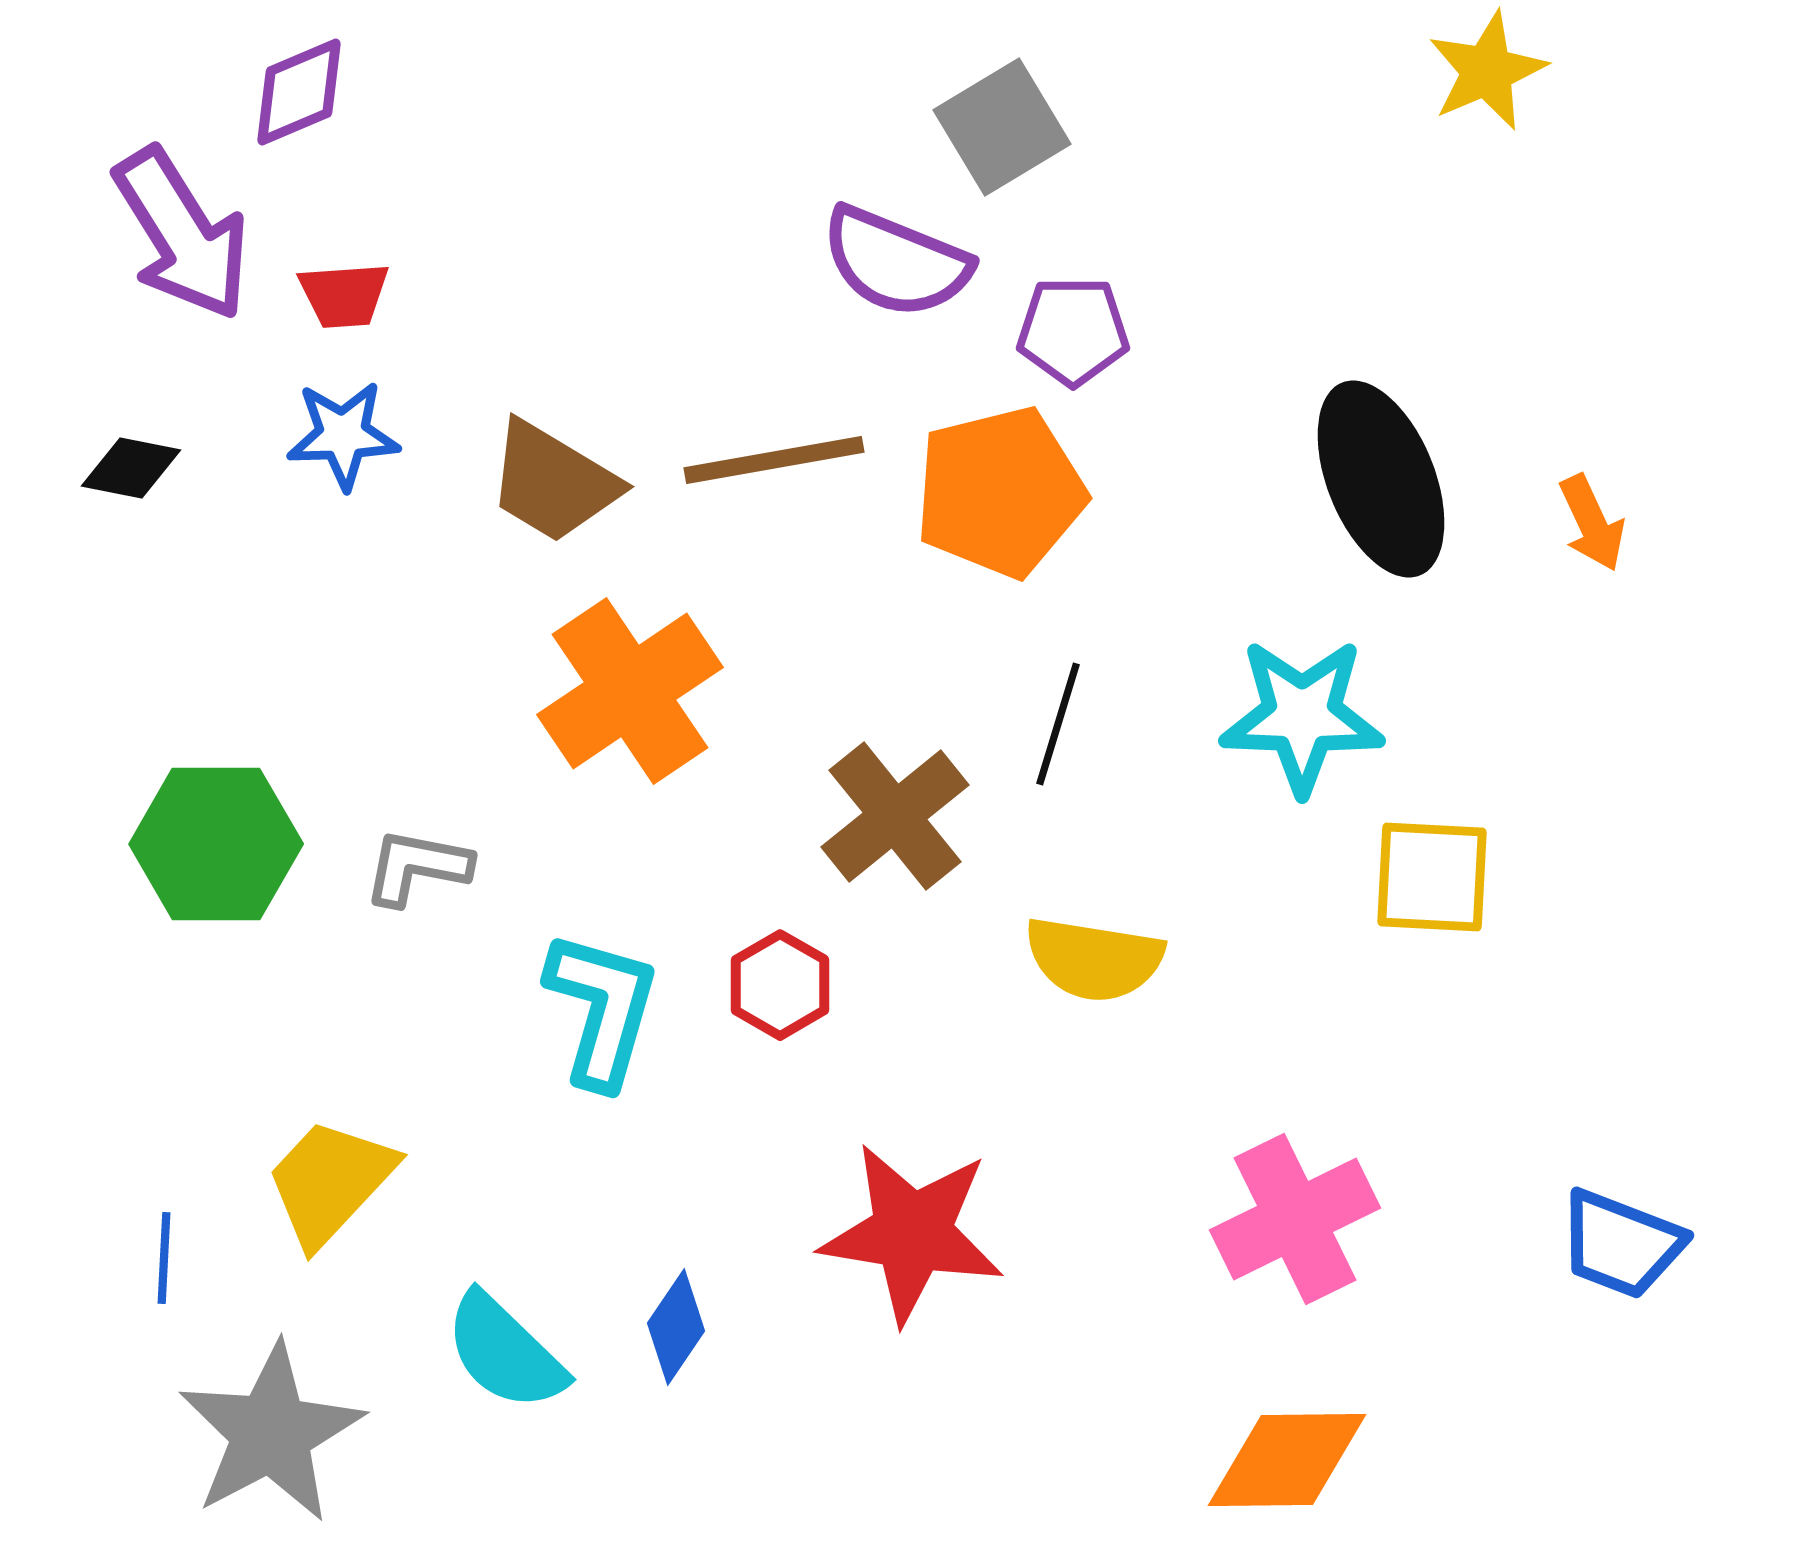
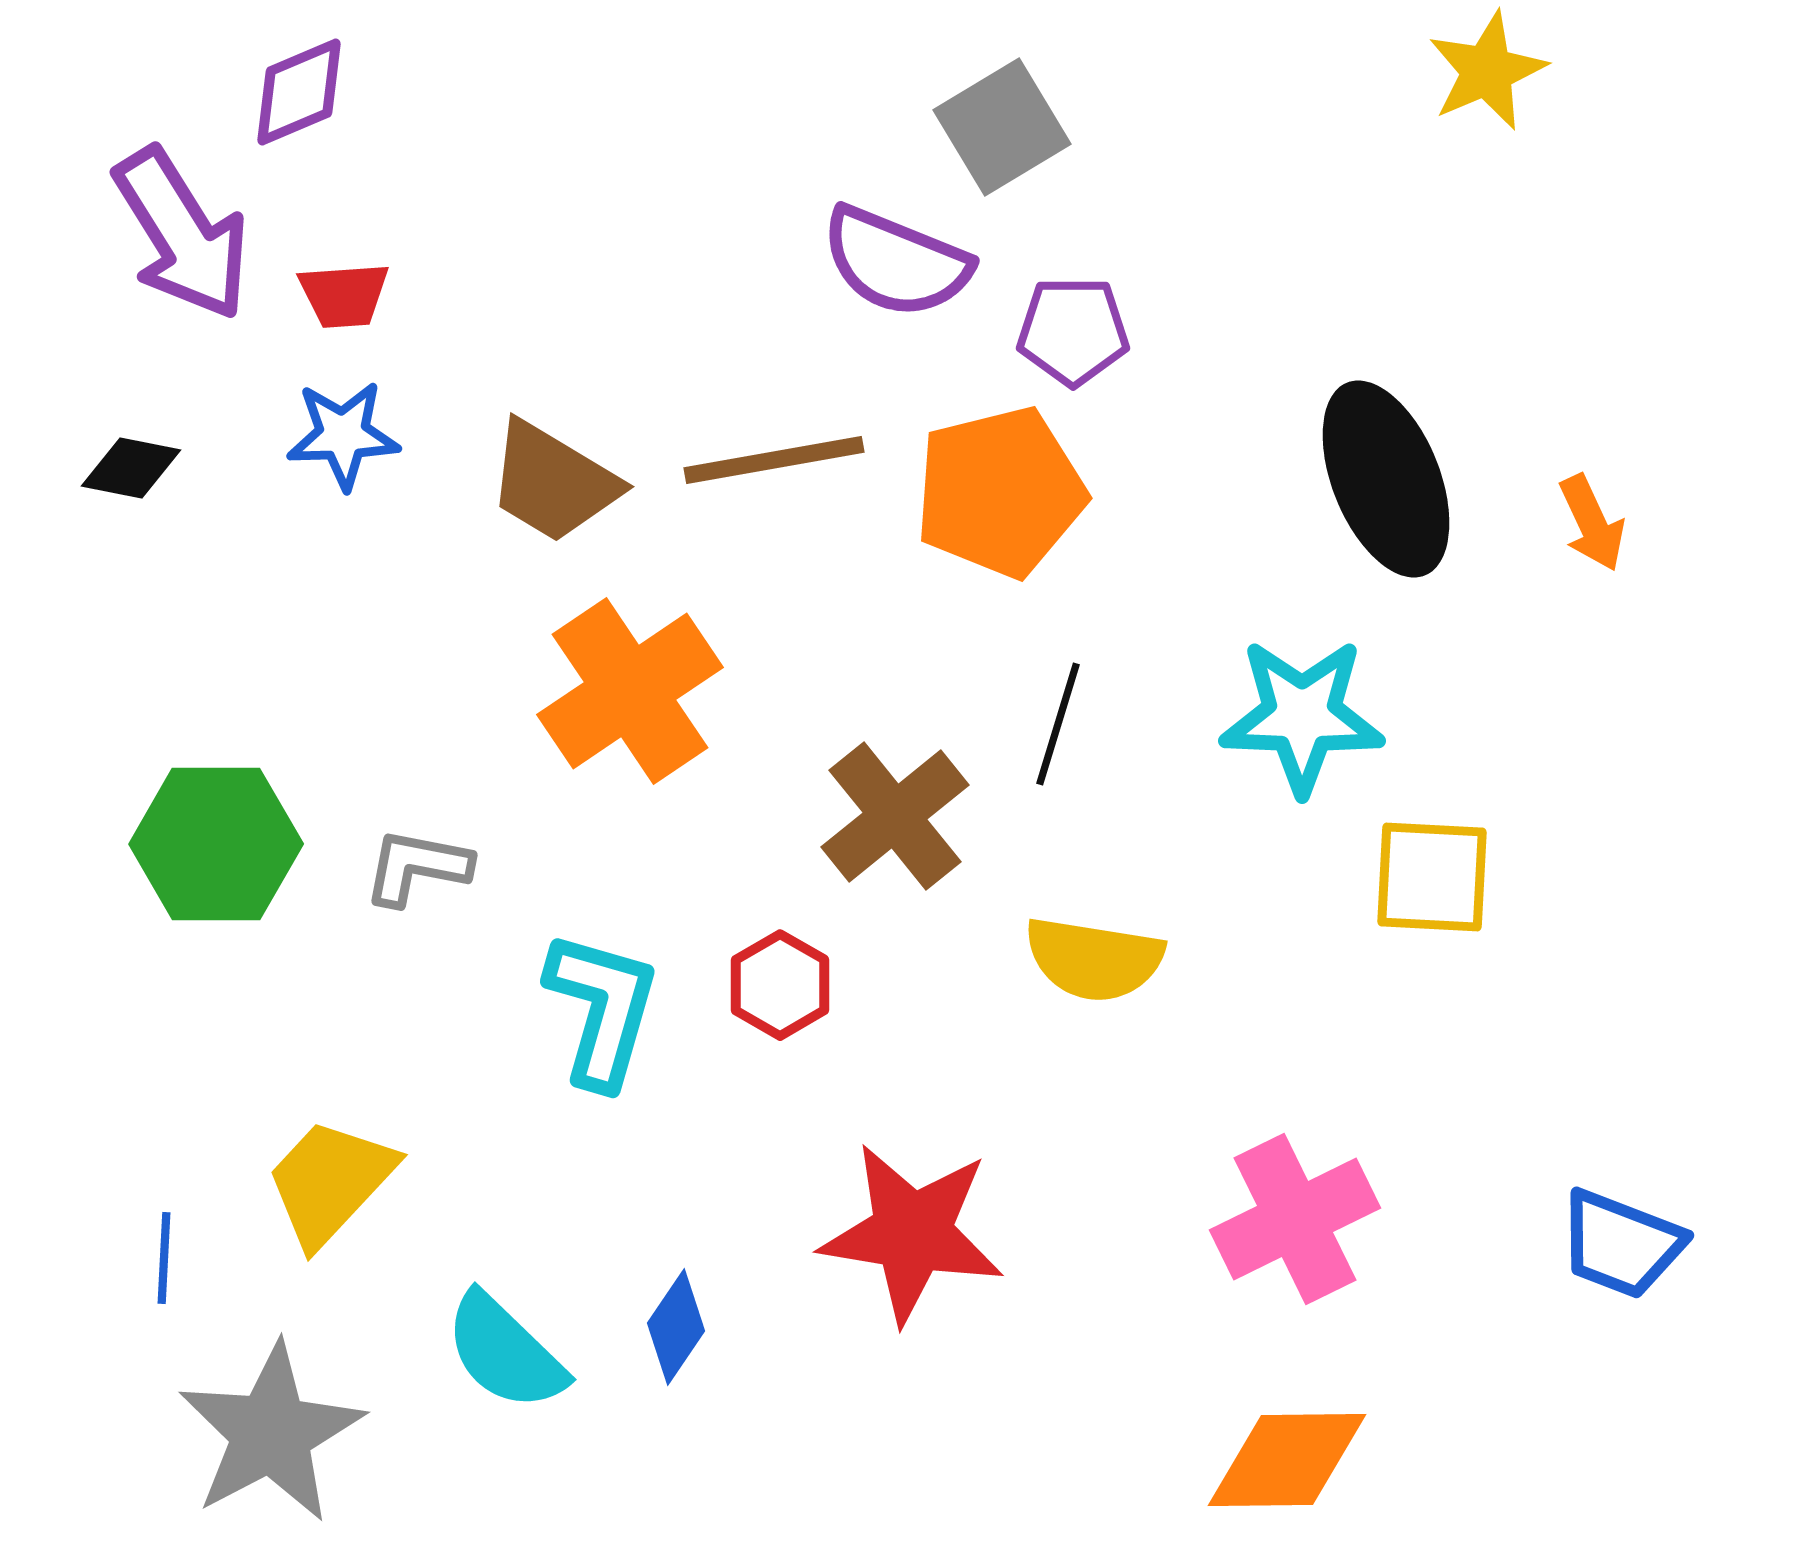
black ellipse: moved 5 px right
